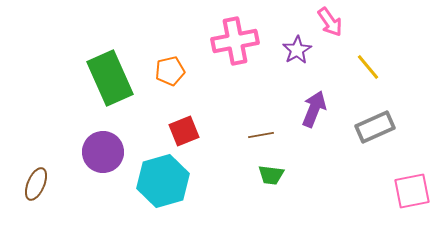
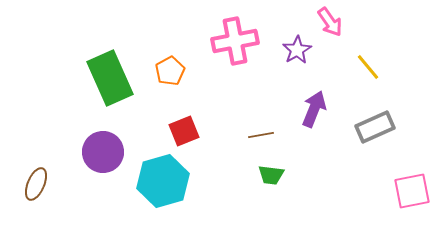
orange pentagon: rotated 16 degrees counterclockwise
